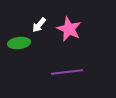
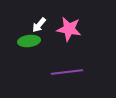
pink star: rotated 15 degrees counterclockwise
green ellipse: moved 10 px right, 2 px up
